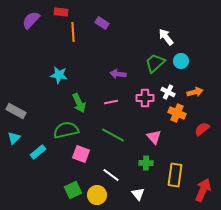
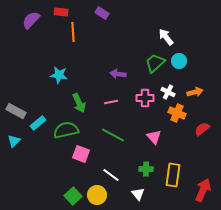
purple rectangle: moved 10 px up
cyan circle: moved 2 px left
cyan triangle: moved 3 px down
cyan rectangle: moved 29 px up
green cross: moved 6 px down
yellow rectangle: moved 2 px left
green square: moved 6 px down; rotated 18 degrees counterclockwise
